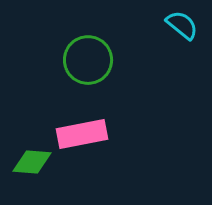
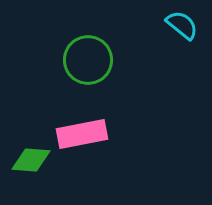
green diamond: moved 1 px left, 2 px up
